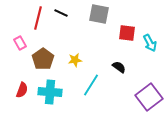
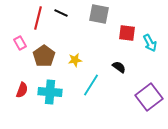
brown pentagon: moved 1 px right, 3 px up
